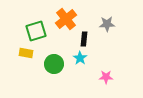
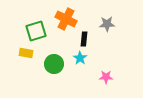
orange cross: rotated 25 degrees counterclockwise
